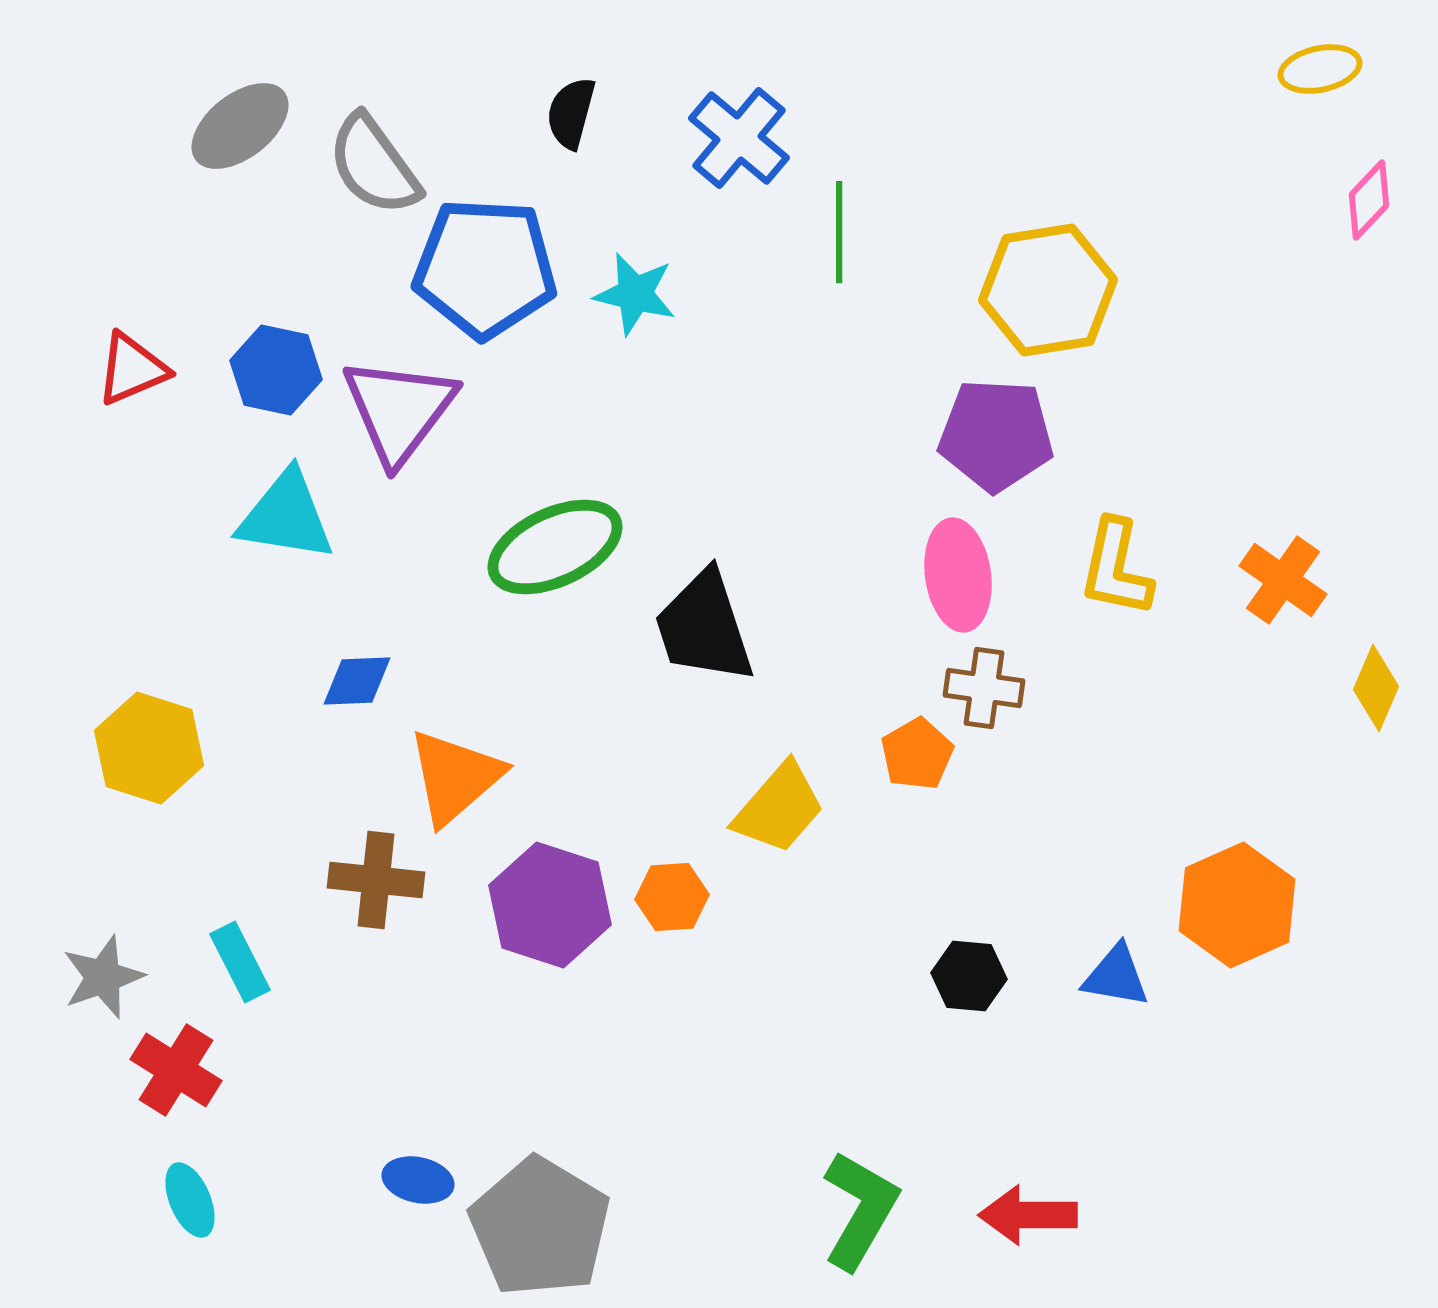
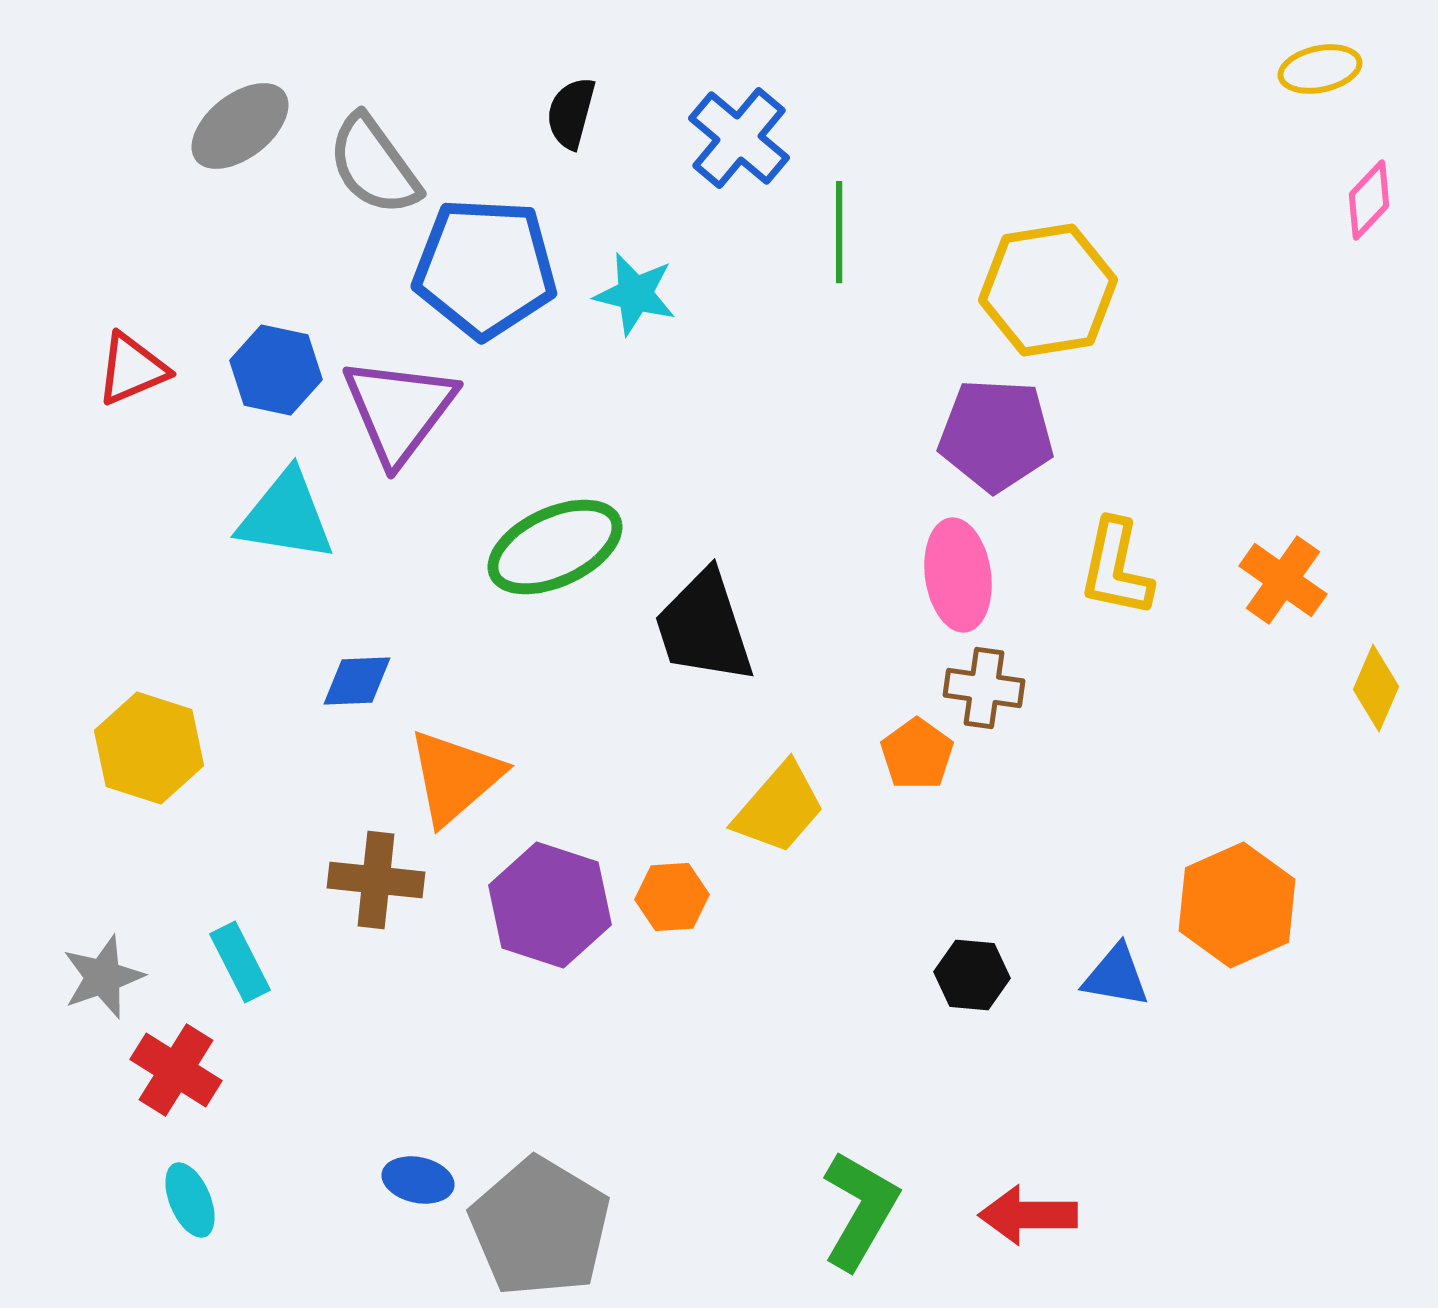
orange pentagon at (917, 754): rotated 6 degrees counterclockwise
black hexagon at (969, 976): moved 3 px right, 1 px up
